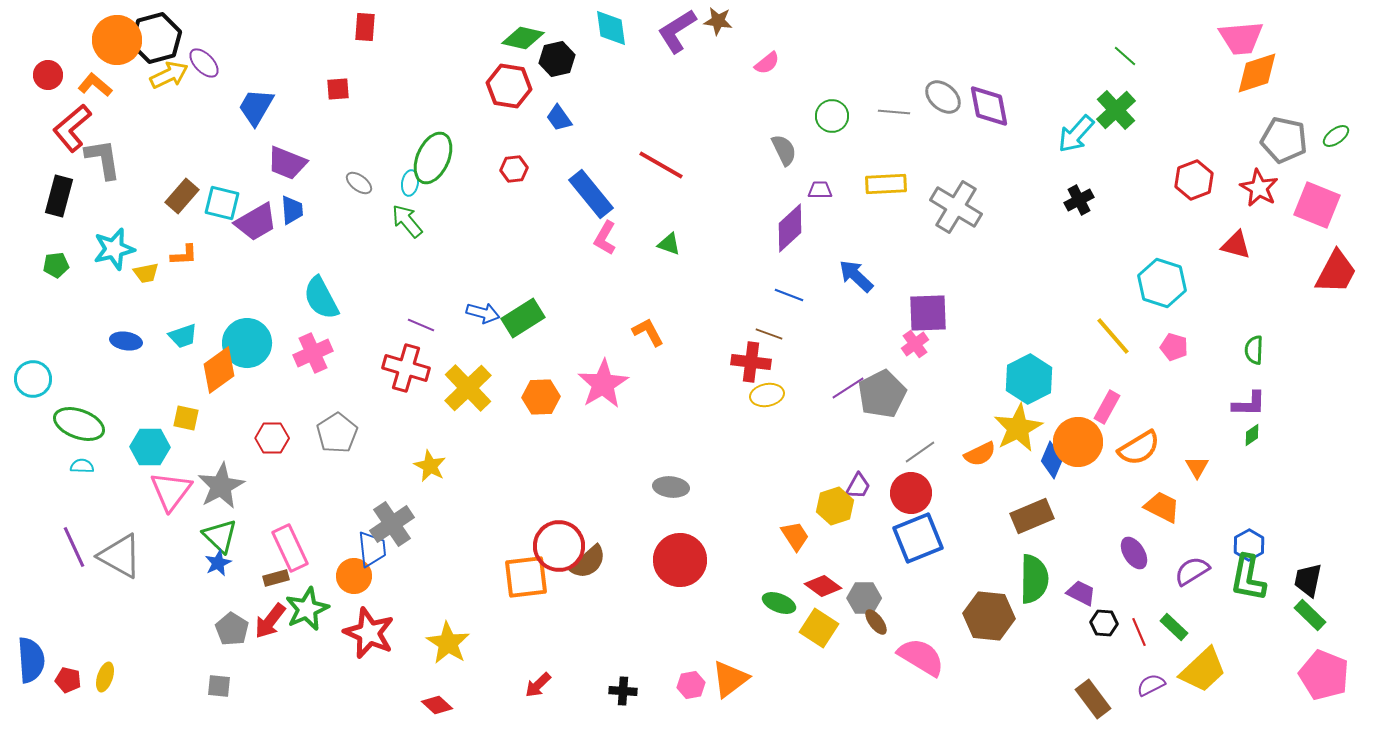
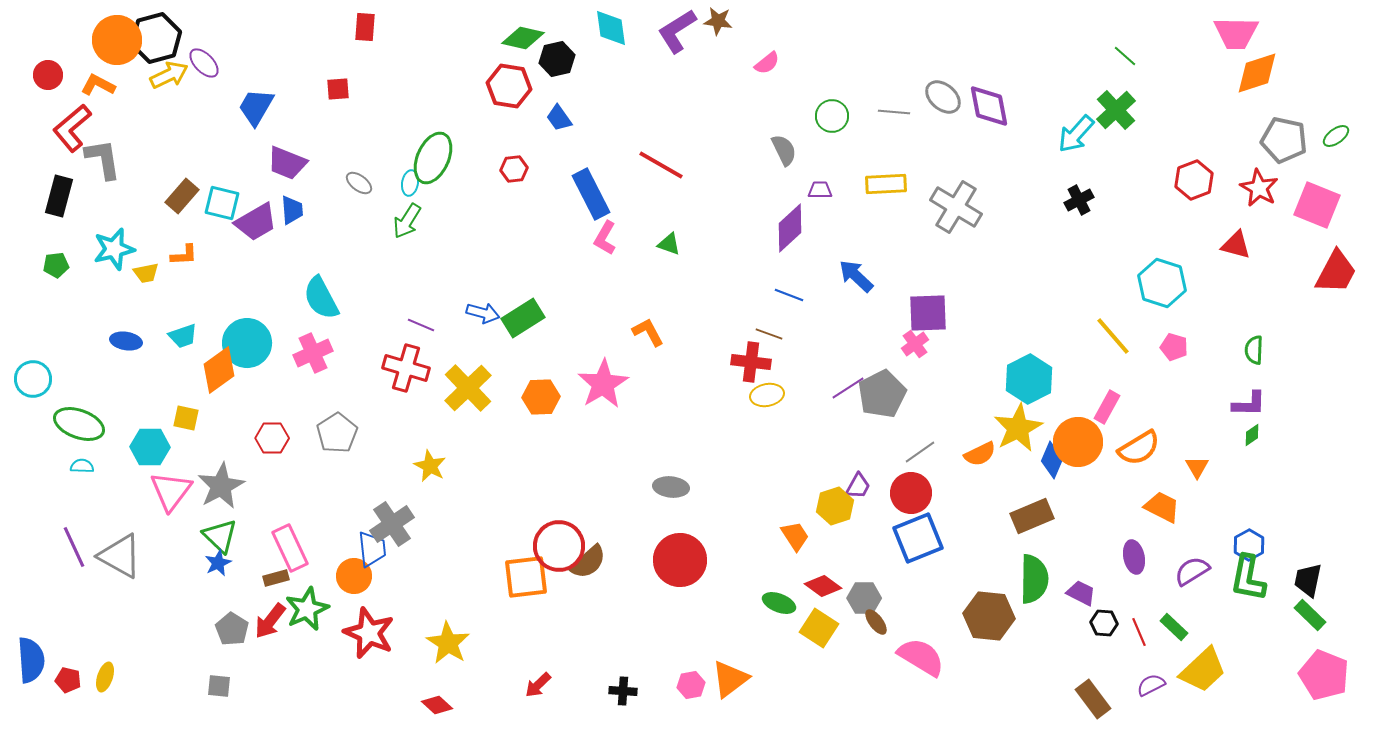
pink trapezoid at (1241, 38): moved 5 px left, 5 px up; rotated 6 degrees clockwise
orange L-shape at (95, 85): moved 3 px right; rotated 12 degrees counterclockwise
blue rectangle at (591, 194): rotated 12 degrees clockwise
green arrow at (407, 221): rotated 108 degrees counterclockwise
purple ellipse at (1134, 553): moved 4 px down; rotated 20 degrees clockwise
